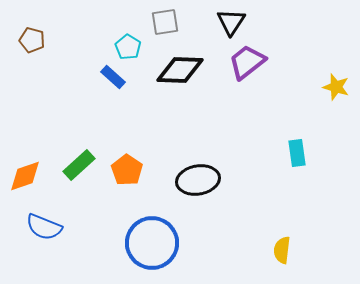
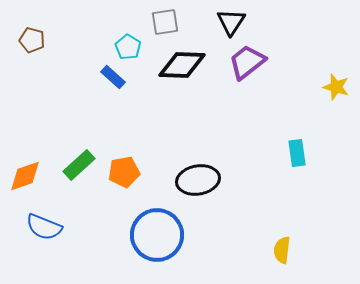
black diamond: moved 2 px right, 5 px up
orange pentagon: moved 3 px left, 2 px down; rotated 28 degrees clockwise
blue circle: moved 5 px right, 8 px up
